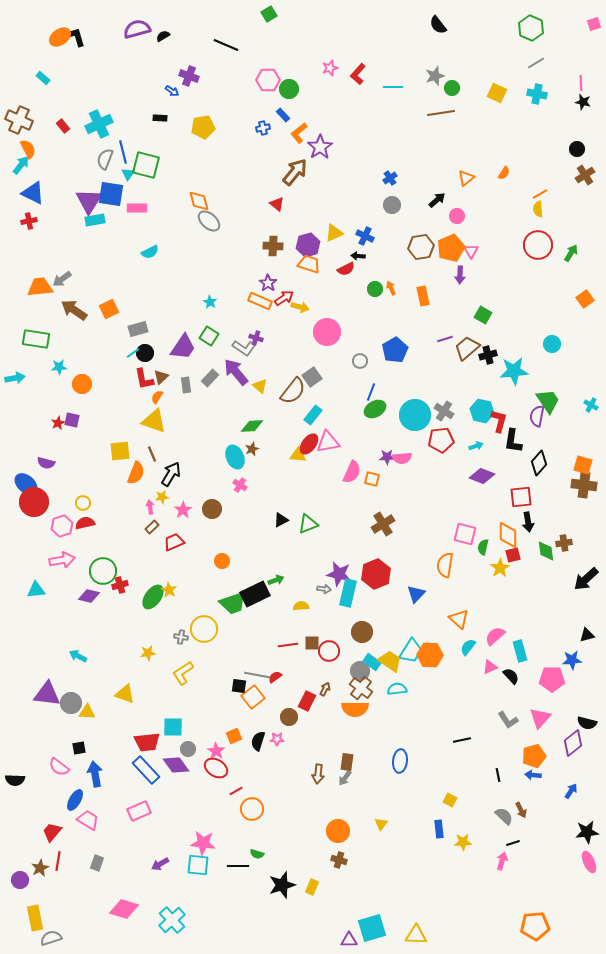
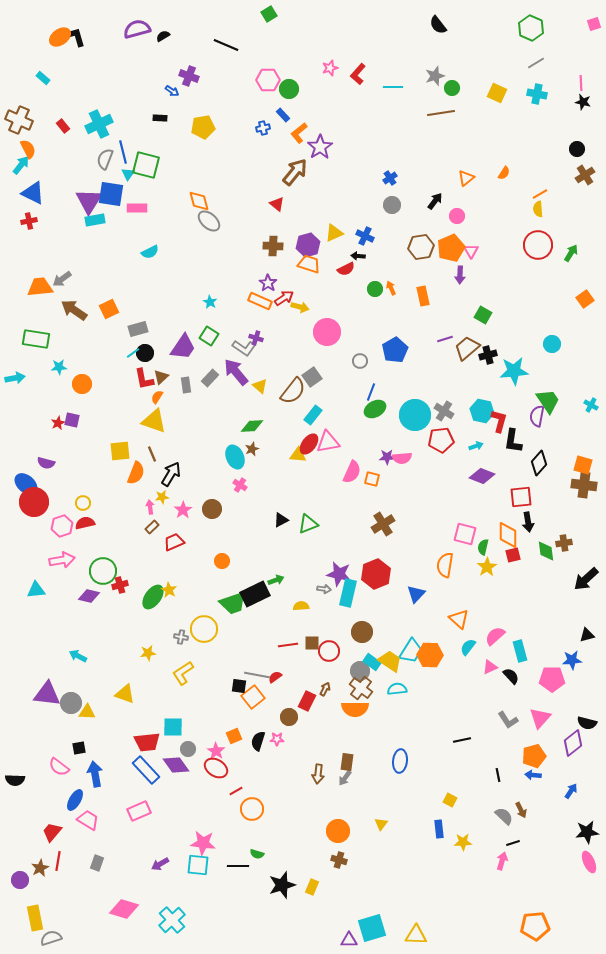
black arrow at (437, 200): moved 2 px left, 1 px down; rotated 12 degrees counterclockwise
yellow star at (500, 568): moved 13 px left, 1 px up
